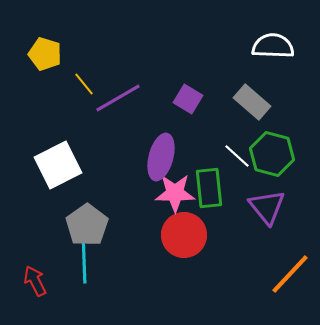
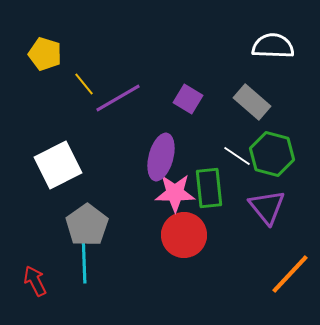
white line: rotated 8 degrees counterclockwise
